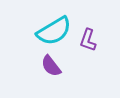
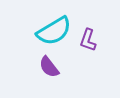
purple semicircle: moved 2 px left, 1 px down
